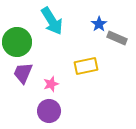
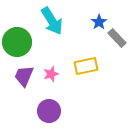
blue star: moved 2 px up
gray rectangle: rotated 24 degrees clockwise
purple trapezoid: moved 1 px right, 3 px down
pink star: moved 10 px up
